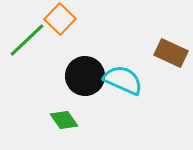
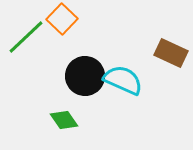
orange square: moved 2 px right
green line: moved 1 px left, 3 px up
